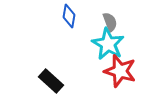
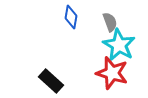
blue diamond: moved 2 px right, 1 px down
cyan star: moved 11 px right, 1 px down
red star: moved 8 px left, 2 px down
